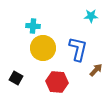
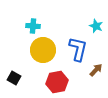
cyan star: moved 5 px right, 10 px down; rotated 24 degrees clockwise
yellow circle: moved 2 px down
black square: moved 2 px left
red hexagon: rotated 15 degrees counterclockwise
